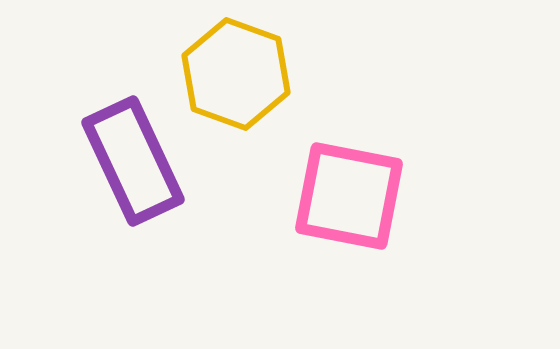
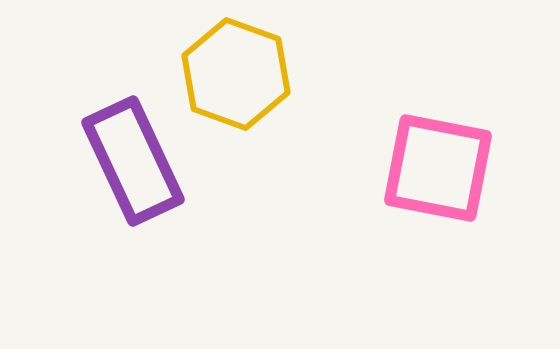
pink square: moved 89 px right, 28 px up
